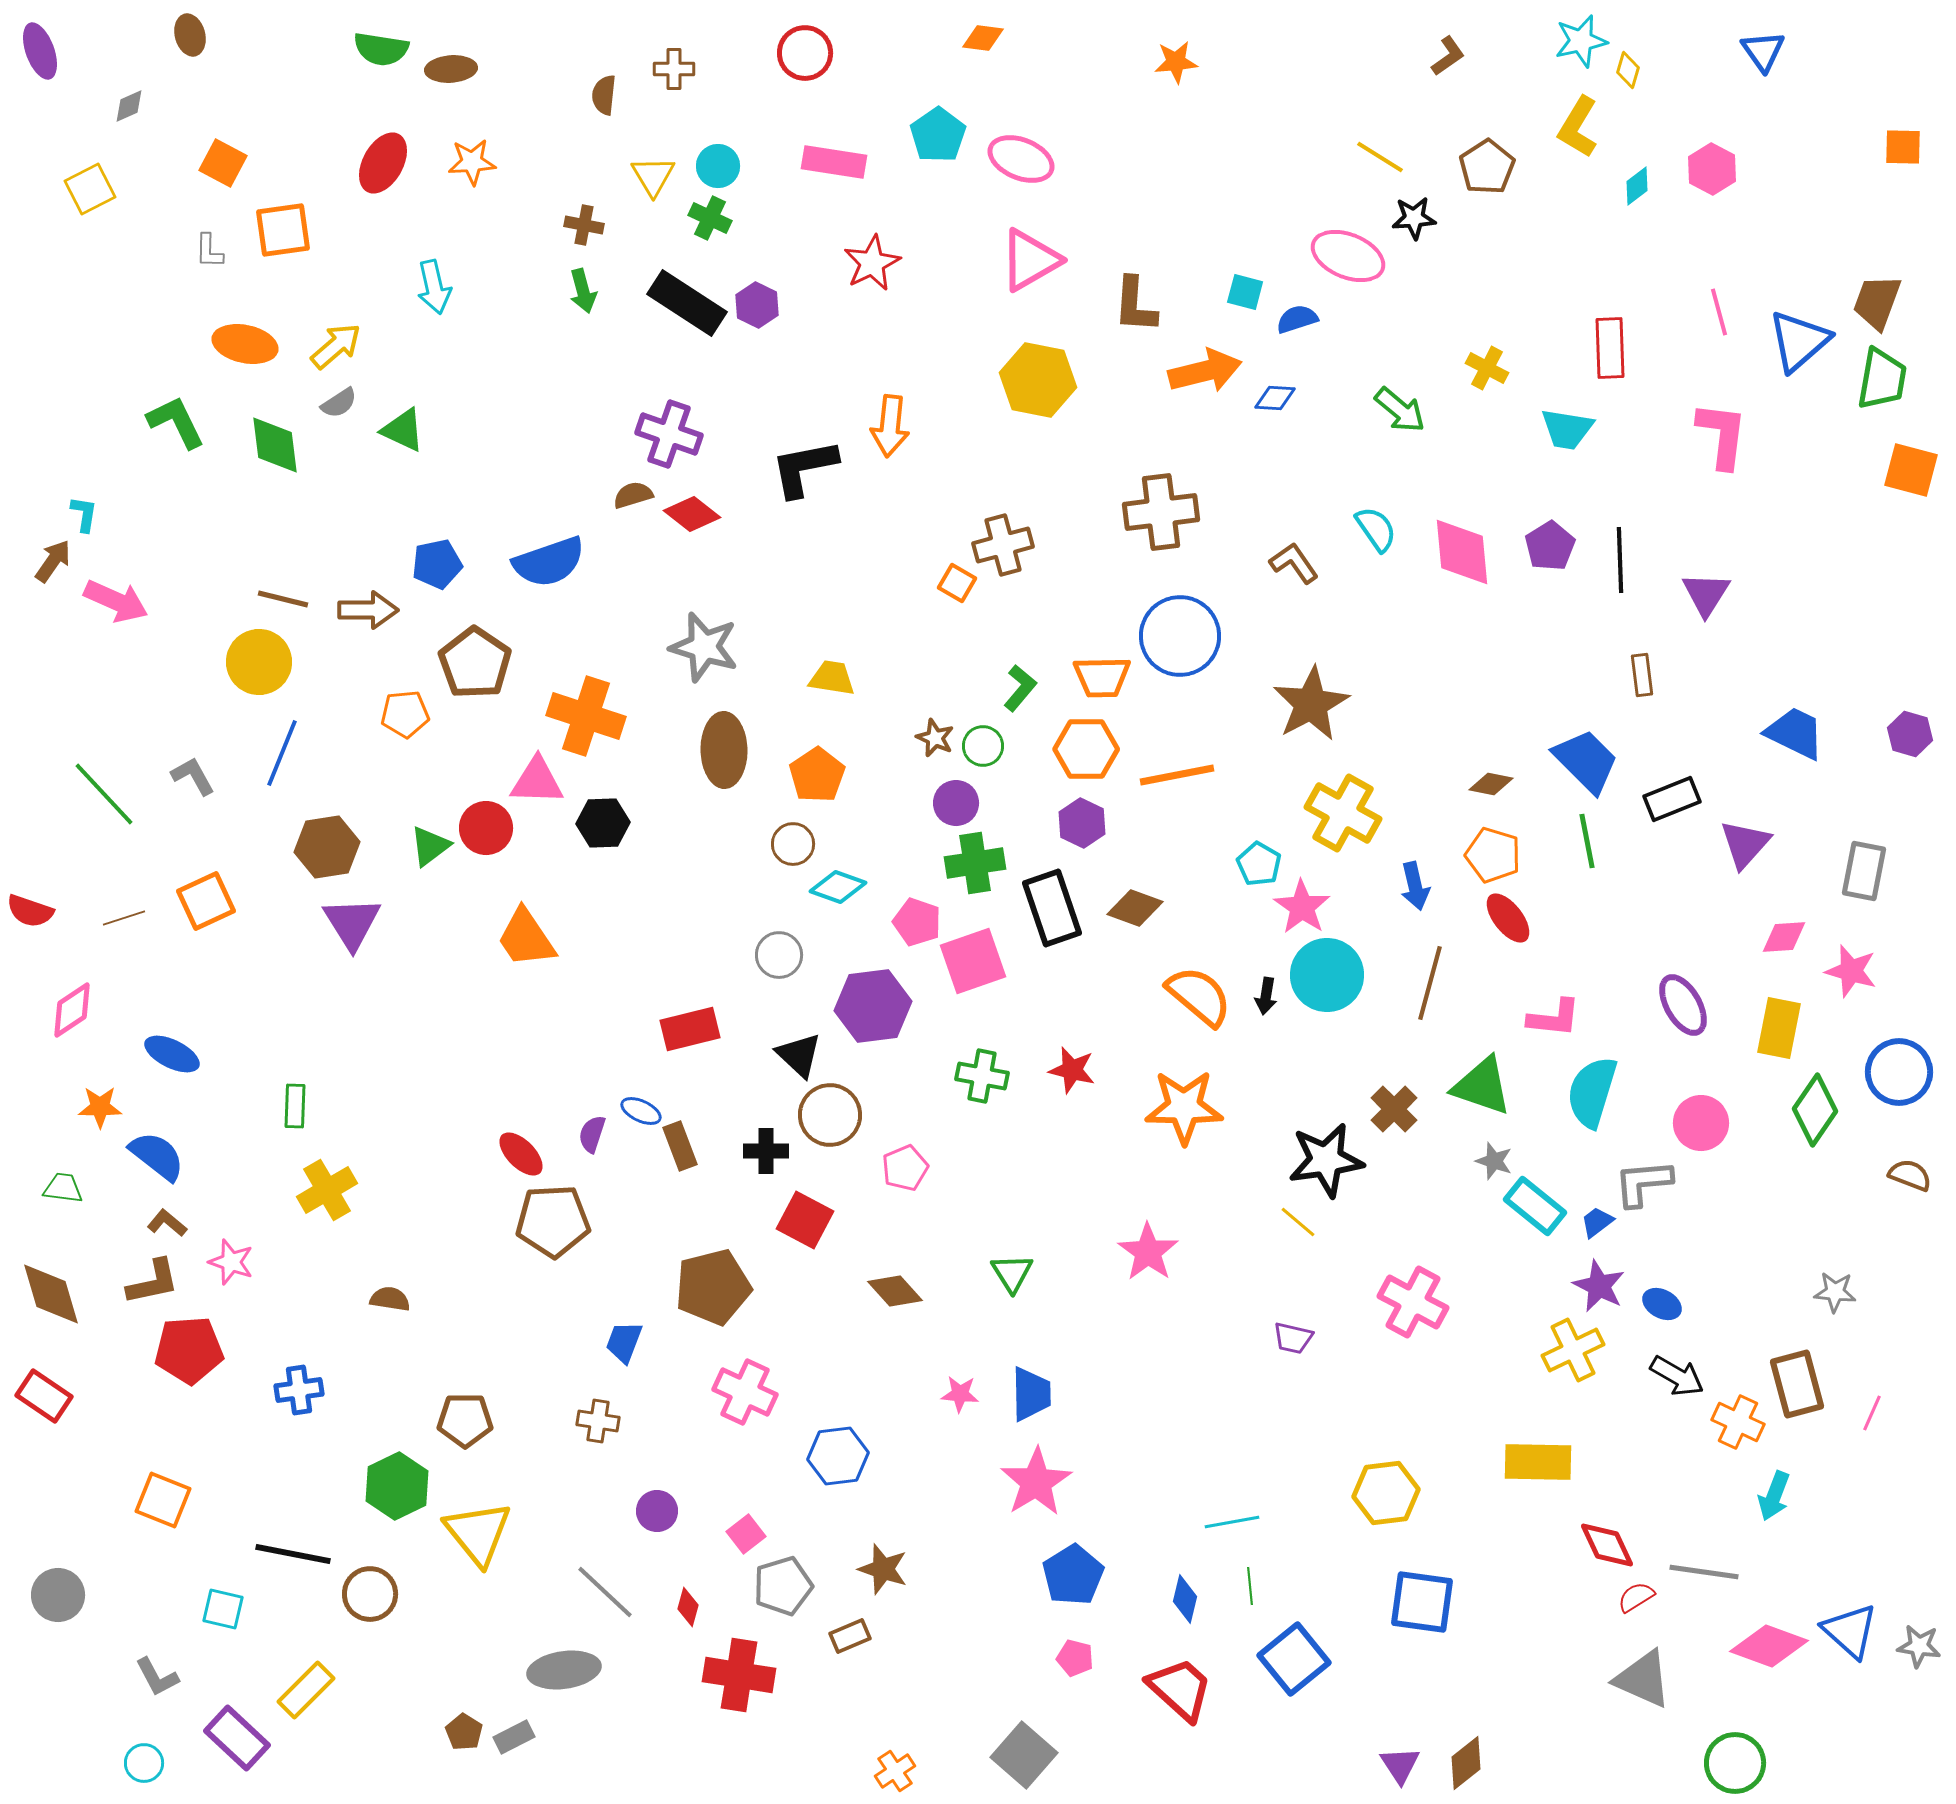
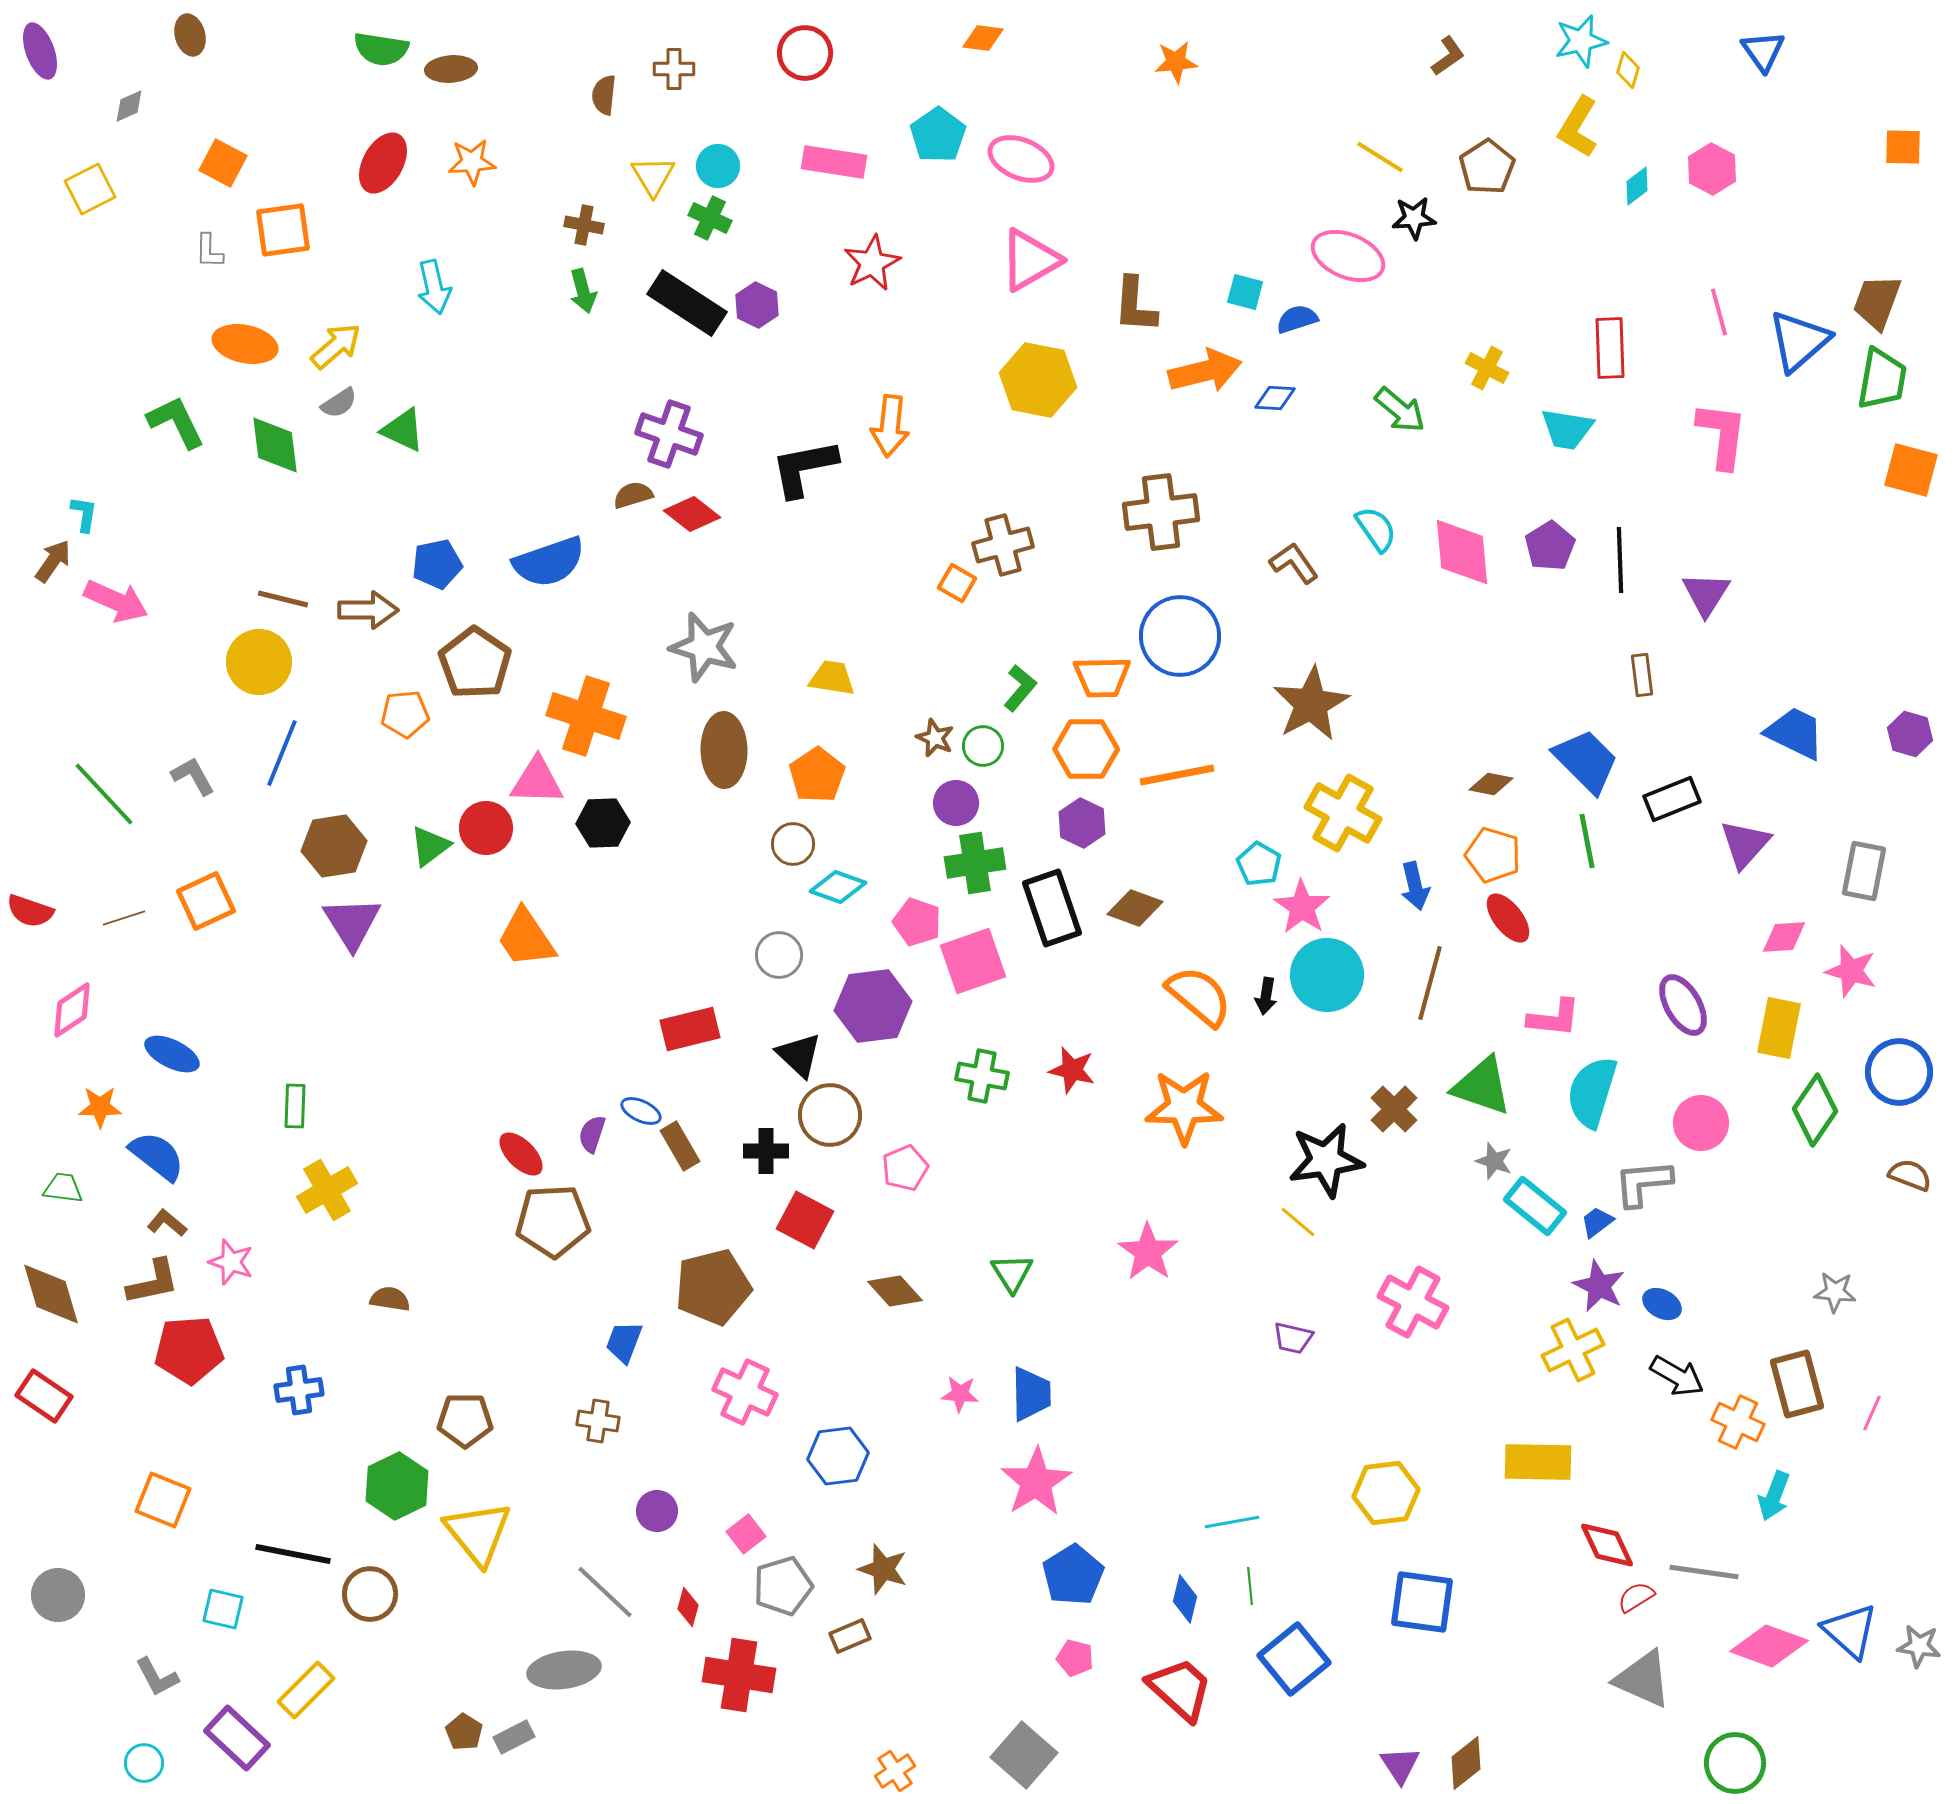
brown hexagon at (327, 847): moved 7 px right, 1 px up
brown rectangle at (680, 1146): rotated 9 degrees counterclockwise
